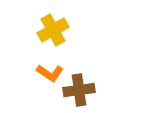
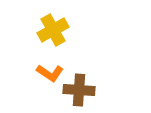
brown cross: rotated 12 degrees clockwise
